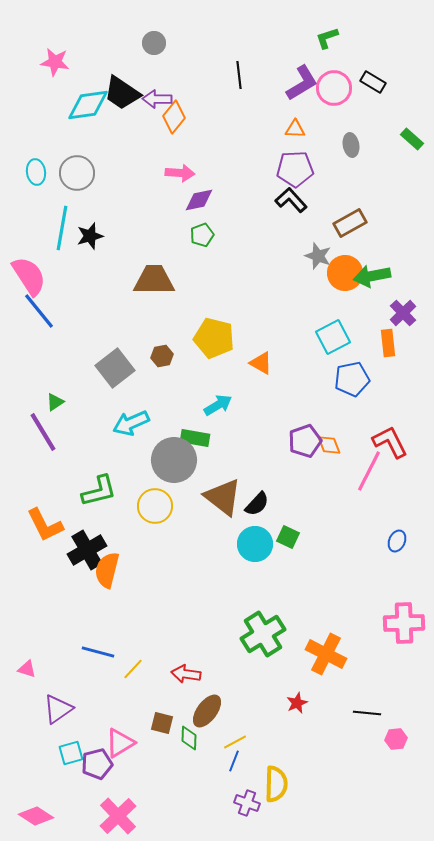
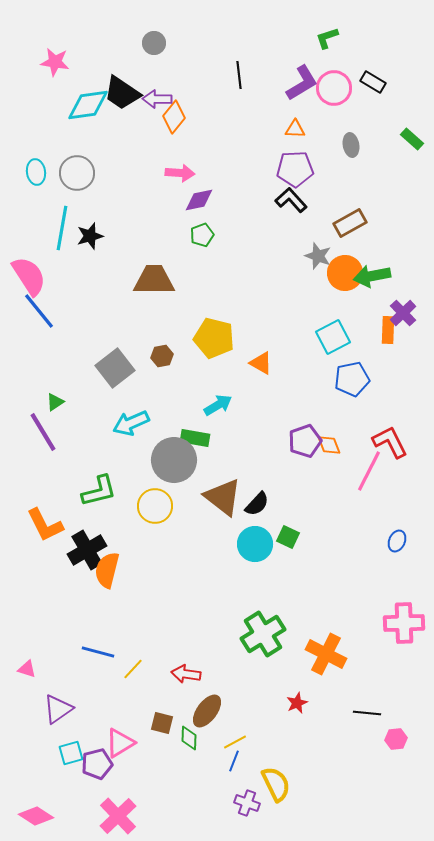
orange rectangle at (388, 343): moved 13 px up; rotated 8 degrees clockwise
yellow semicircle at (276, 784): rotated 27 degrees counterclockwise
